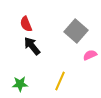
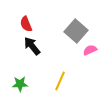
pink semicircle: moved 5 px up
